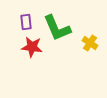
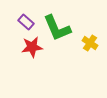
purple rectangle: rotated 42 degrees counterclockwise
red star: rotated 15 degrees counterclockwise
